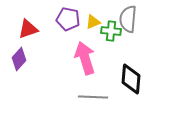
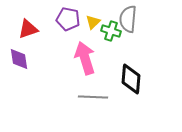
yellow triangle: rotated 21 degrees counterclockwise
green cross: rotated 12 degrees clockwise
purple diamond: rotated 50 degrees counterclockwise
